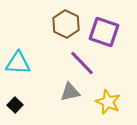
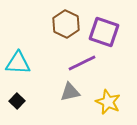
purple line: rotated 72 degrees counterclockwise
black square: moved 2 px right, 4 px up
